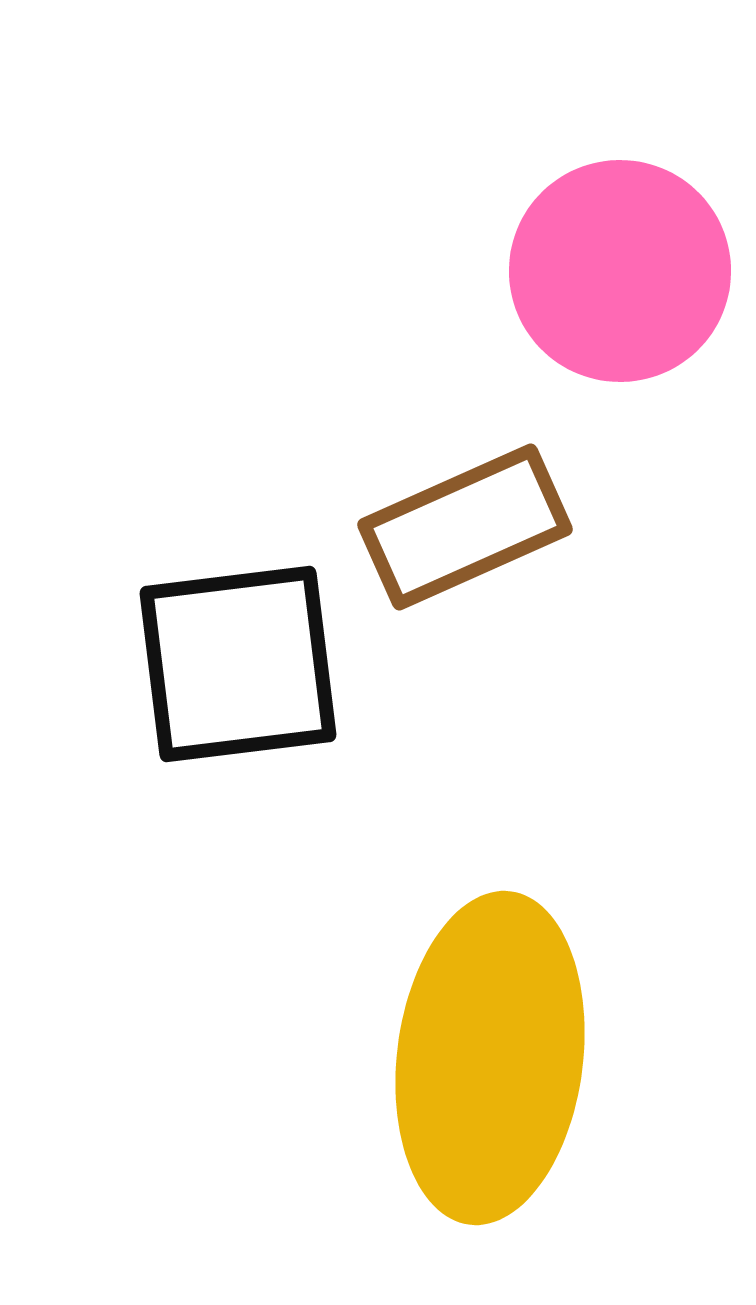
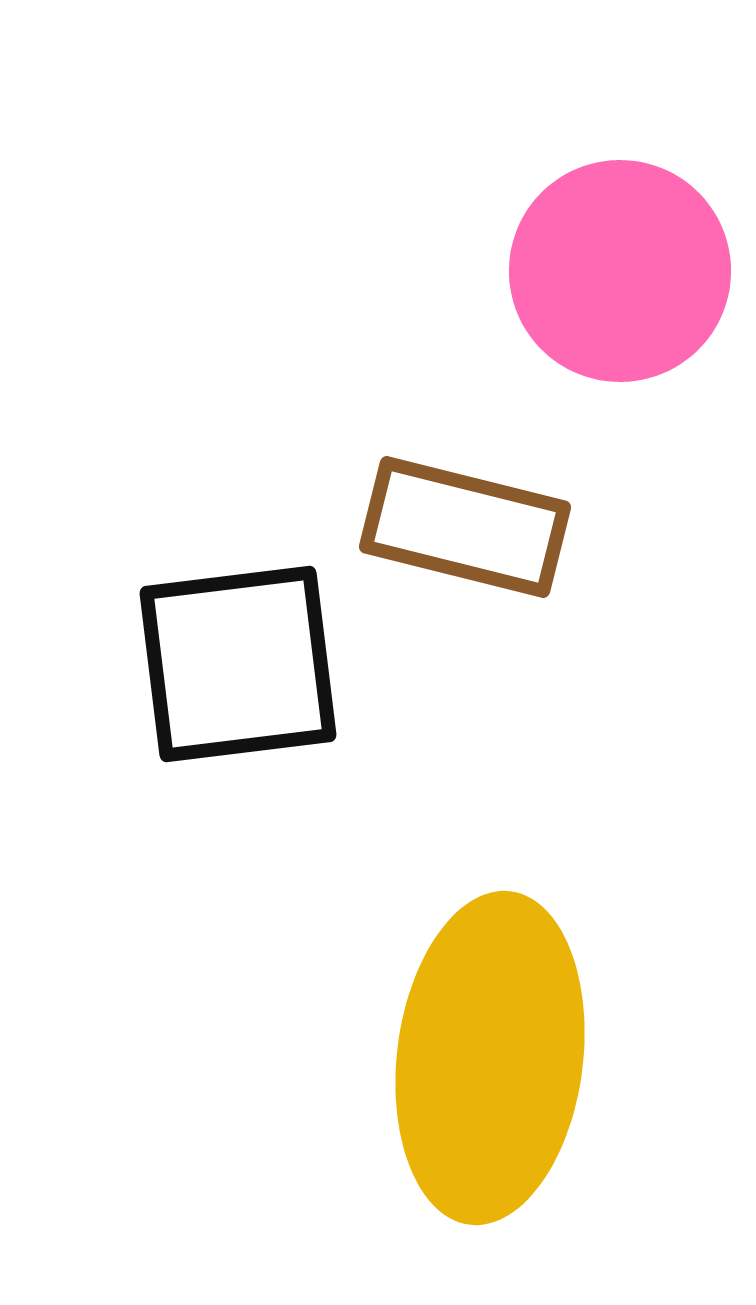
brown rectangle: rotated 38 degrees clockwise
